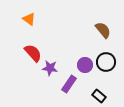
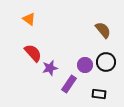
purple star: rotated 21 degrees counterclockwise
black rectangle: moved 2 px up; rotated 32 degrees counterclockwise
